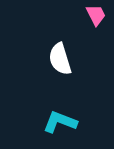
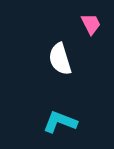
pink trapezoid: moved 5 px left, 9 px down
